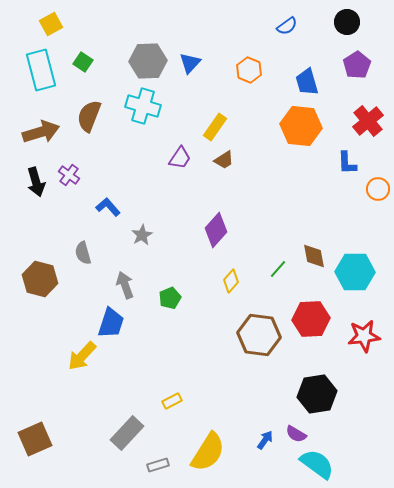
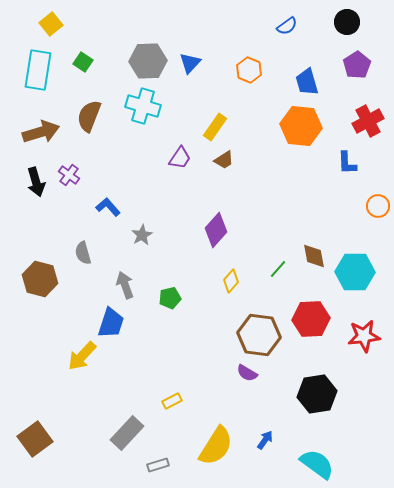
yellow square at (51, 24): rotated 10 degrees counterclockwise
cyan rectangle at (41, 70): moved 3 px left; rotated 24 degrees clockwise
red cross at (368, 121): rotated 12 degrees clockwise
orange circle at (378, 189): moved 17 px down
green pentagon at (170, 298): rotated 10 degrees clockwise
purple semicircle at (296, 434): moved 49 px left, 61 px up
brown square at (35, 439): rotated 12 degrees counterclockwise
yellow semicircle at (208, 452): moved 8 px right, 6 px up
